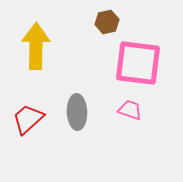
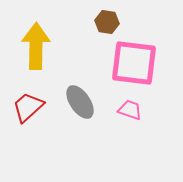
brown hexagon: rotated 20 degrees clockwise
pink square: moved 4 px left
gray ellipse: moved 3 px right, 10 px up; rotated 32 degrees counterclockwise
red trapezoid: moved 12 px up
